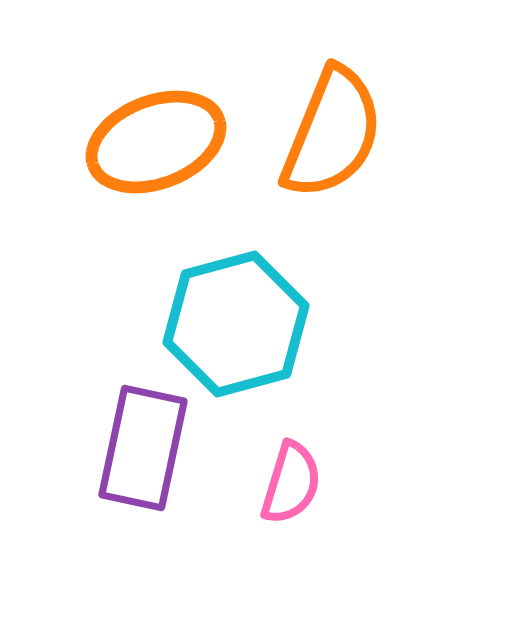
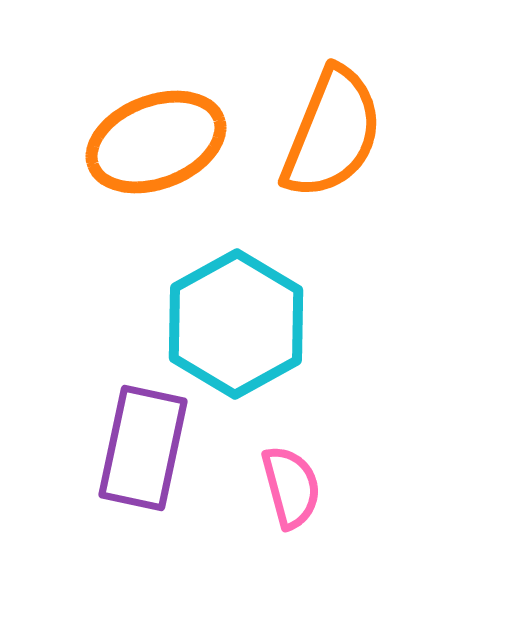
cyan hexagon: rotated 14 degrees counterclockwise
pink semicircle: moved 4 px down; rotated 32 degrees counterclockwise
